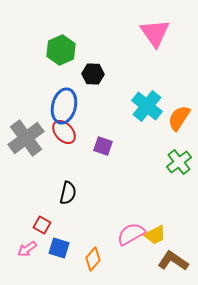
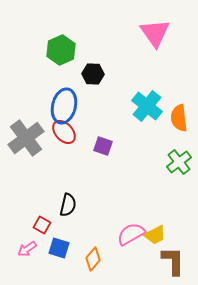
orange semicircle: rotated 40 degrees counterclockwise
black semicircle: moved 12 px down
brown L-shape: rotated 56 degrees clockwise
